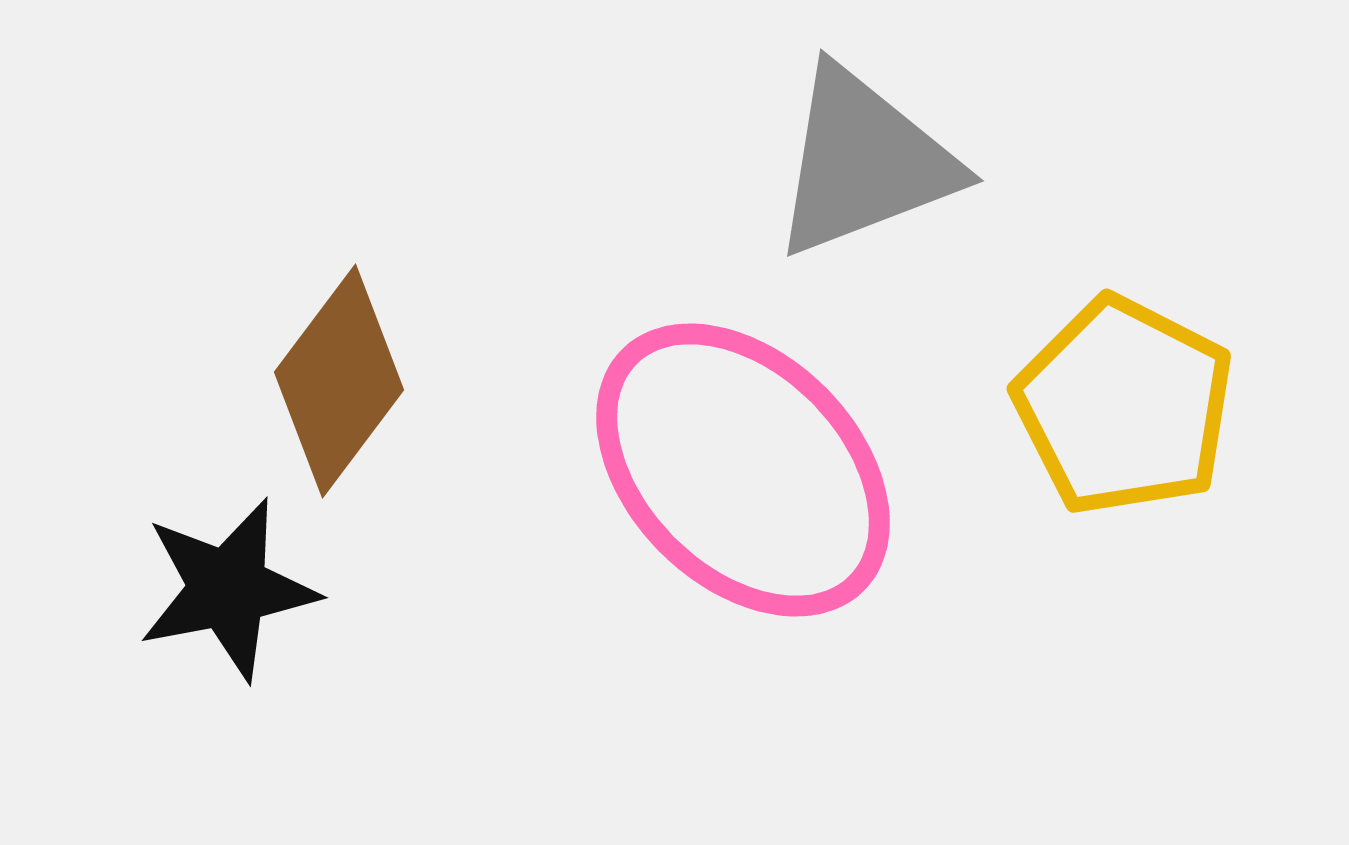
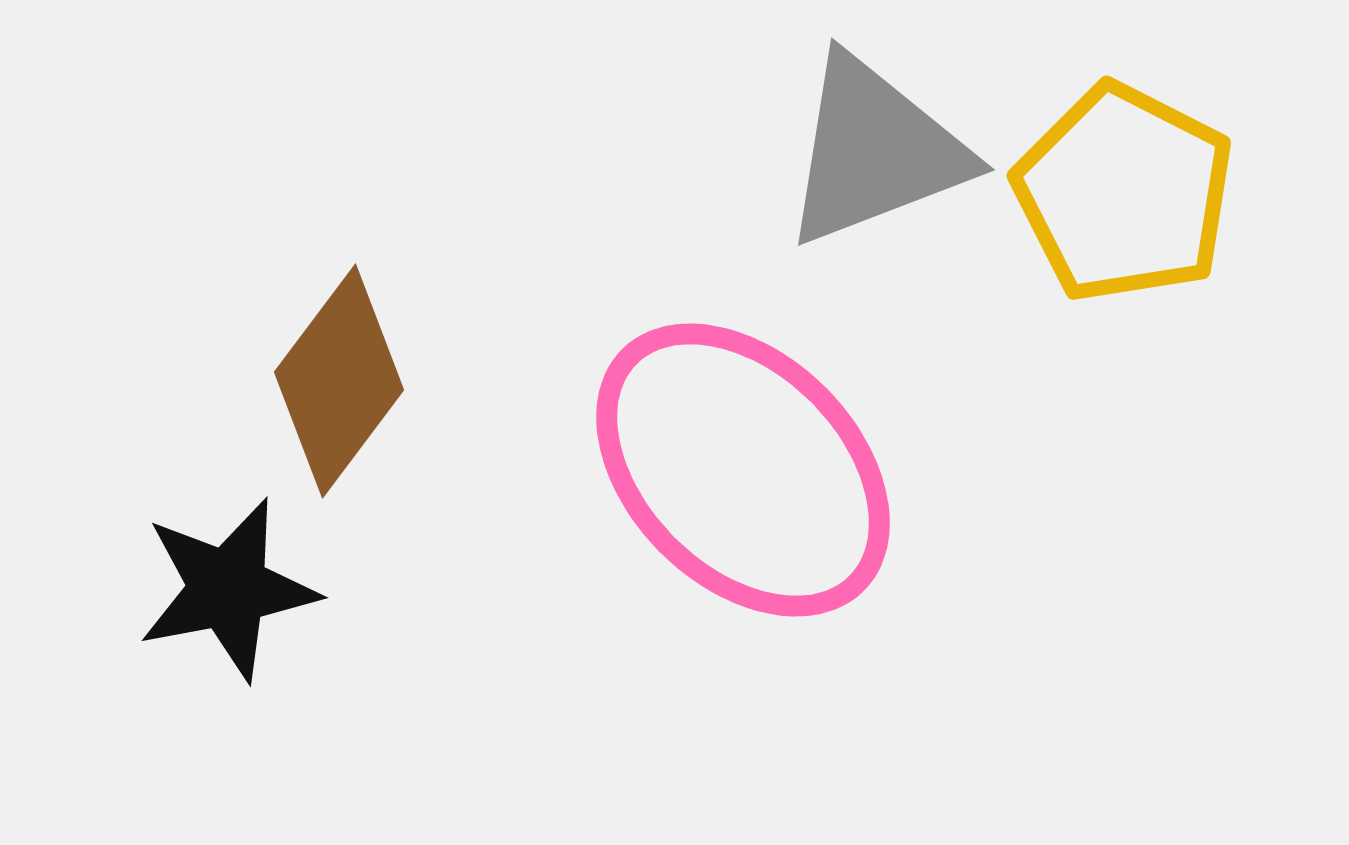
gray triangle: moved 11 px right, 11 px up
yellow pentagon: moved 213 px up
